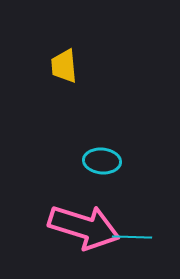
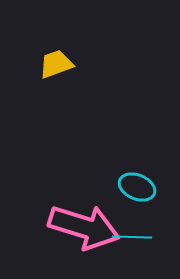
yellow trapezoid: moved 8 px left, 2 px up; rotated 75 degrees clockwise
cyan ellipse: moved 35 px right, 26 px down; rotated 18 degrees clockwise
